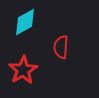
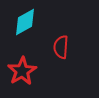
red star: moved 1 px left, 1 px down
